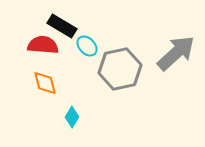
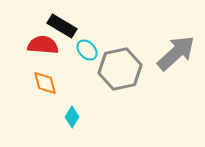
cyan ellipse: moved 4 px down
